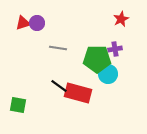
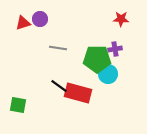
red star: rotated 28 degrees clockwise
purple circle: moved 3 px right, 4 px up
